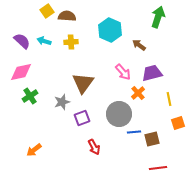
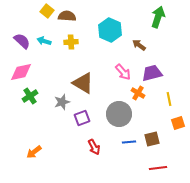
yellow square: rotated 16 degrees counterclockwise
brown triangle: rotated 35 degrees counterclockwise
orange cross: rotated 16 degrees counterclockwise
blue line: moved 5 px left, 10 px down
orange arrow: moved 2 px down
